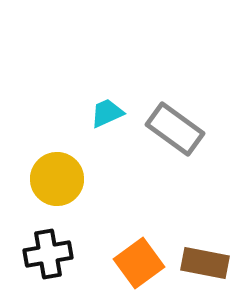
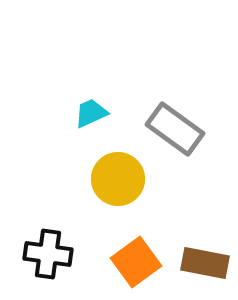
cyan trapezoid: moved 16 px left
yellow circle: moved 61 px right
black cross: rotated 18 degrees clockwise
orange square: moved 3 px left, 1 px up
